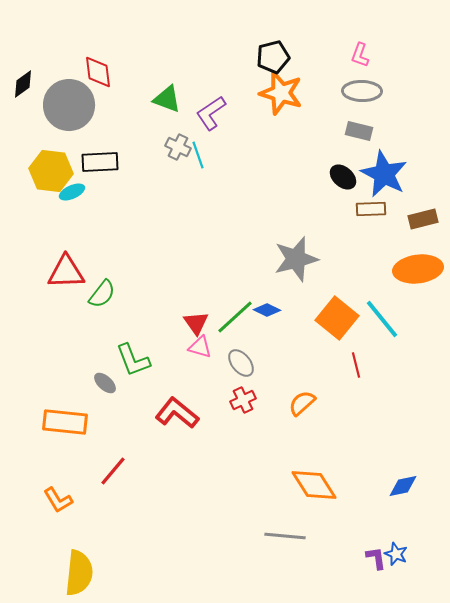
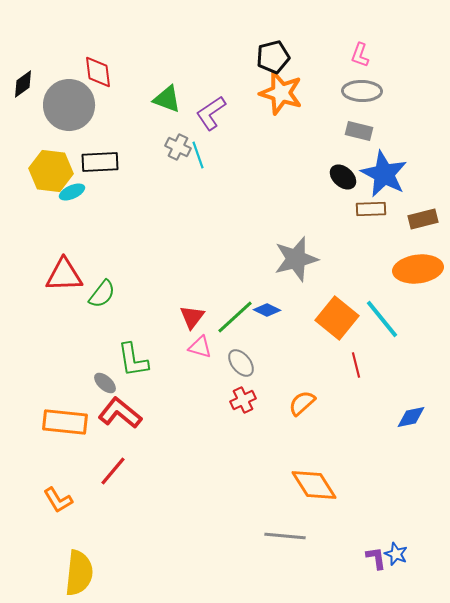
red triangle at (66, 272): moved 2 px left, 3 px down
red triangle at (196, 323): moved 4 px left, 6 px up; rotated 12 degrees clockwise
green L-shape at (133, 360): rotated 12 degrees clockwise
red L-shape at (177, 413): moved 57 px left
blue diamond at (403, 486): moved 8 px right, 69 px up
